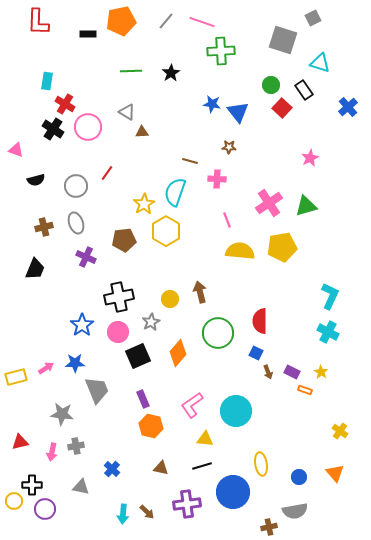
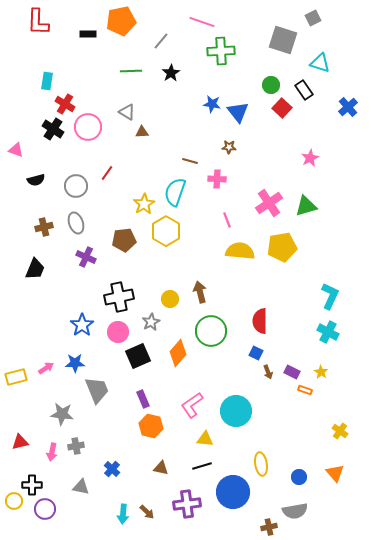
gray line at (166, 21): moved 5 px left, 20 px down
green circle at (218, 333): moved 7 px left, 2 px up
